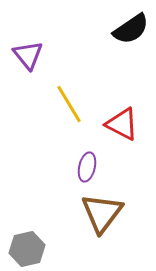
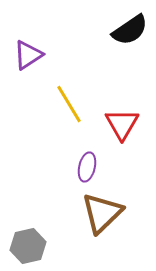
black semicircle: moved 1 px left, 1 px down
purple triangle: rotated 36 degrees clockwise
red triangle: rotated 33 degrees clockwise
brown triangle: rotated 9 degrees clockwise
gray hexagon: moved 1 px right, 3 px up
